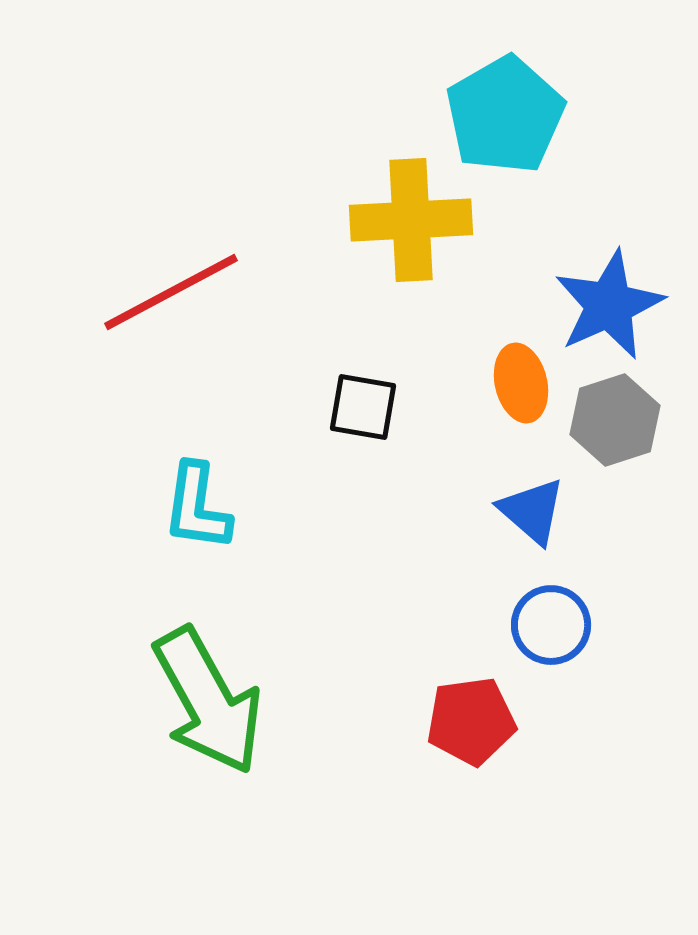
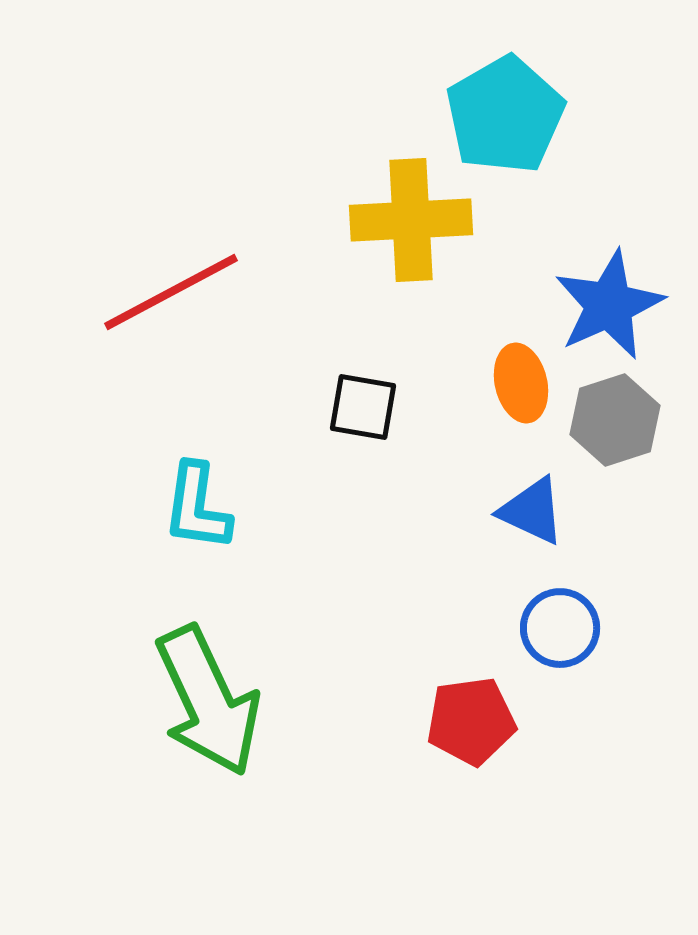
blue triangle: rotated 16 degrees counterclockwise
blue circle: moved 9 px right, 3 px down
green arrow: rotated 4 degrees clockwise
